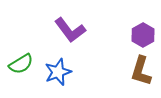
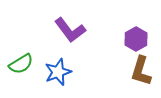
purple hexagon: moved 7 px left, 4 px down
